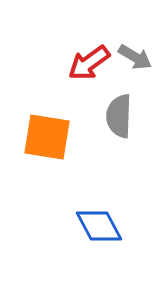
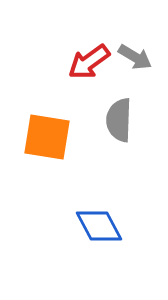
red arrow: moved 1 px up
gray semicircle: moved 4 px down
